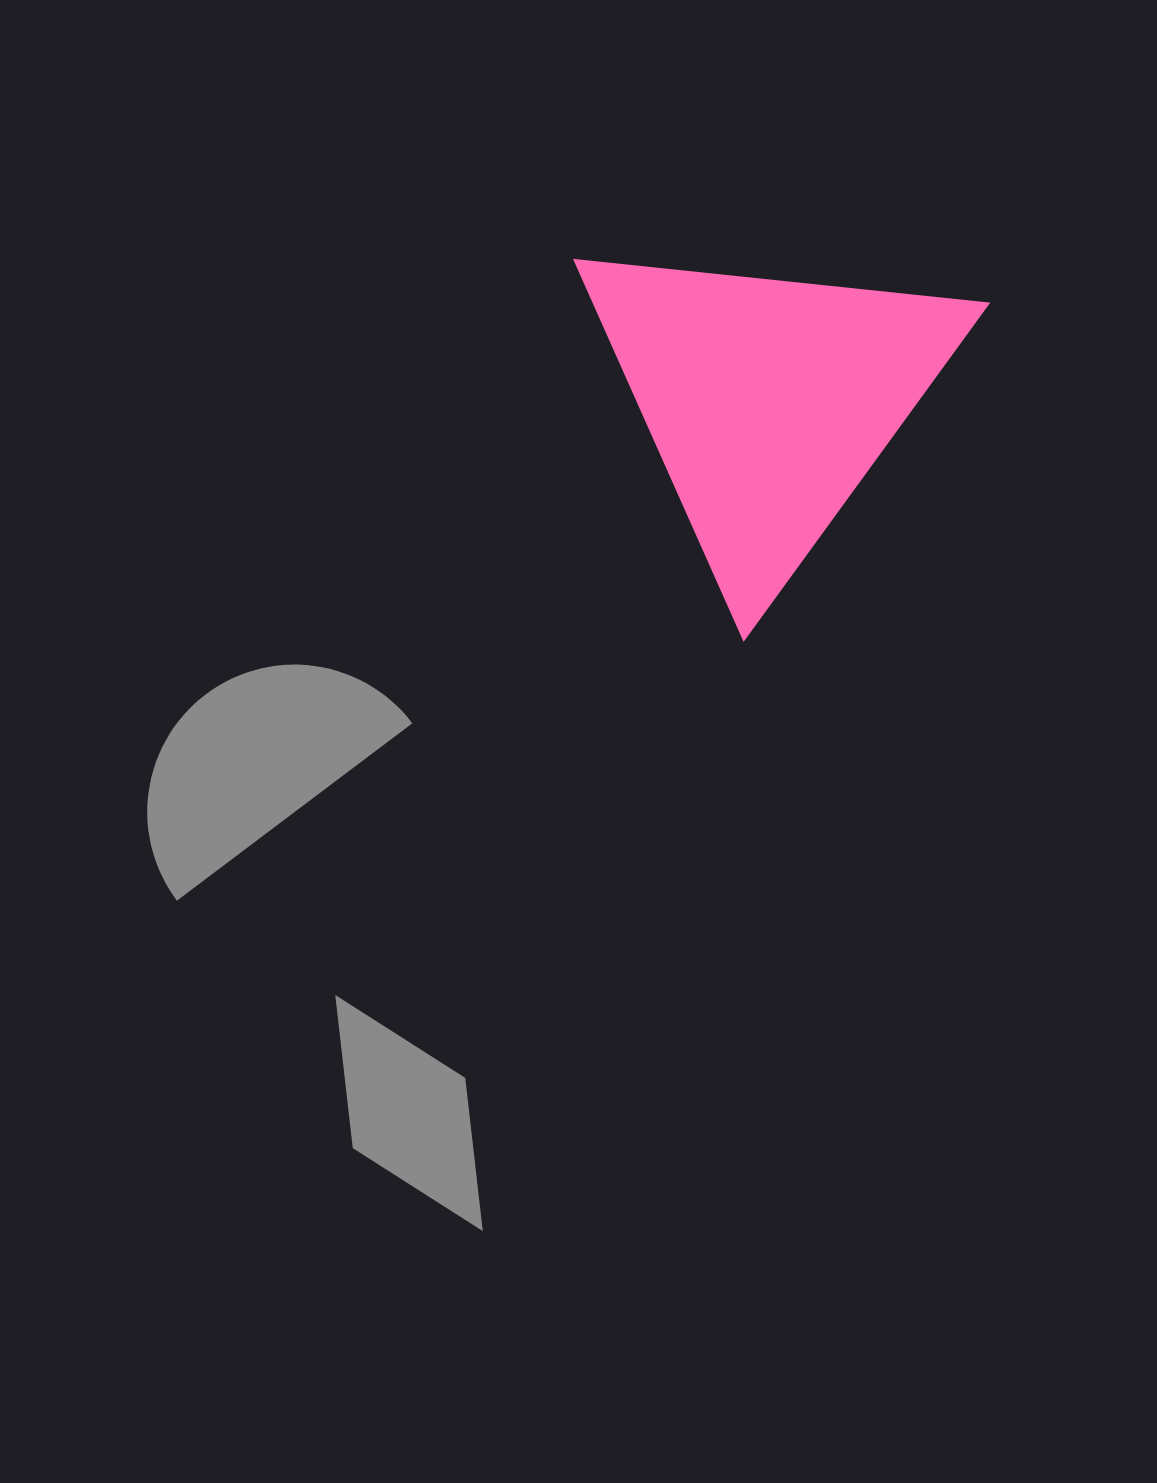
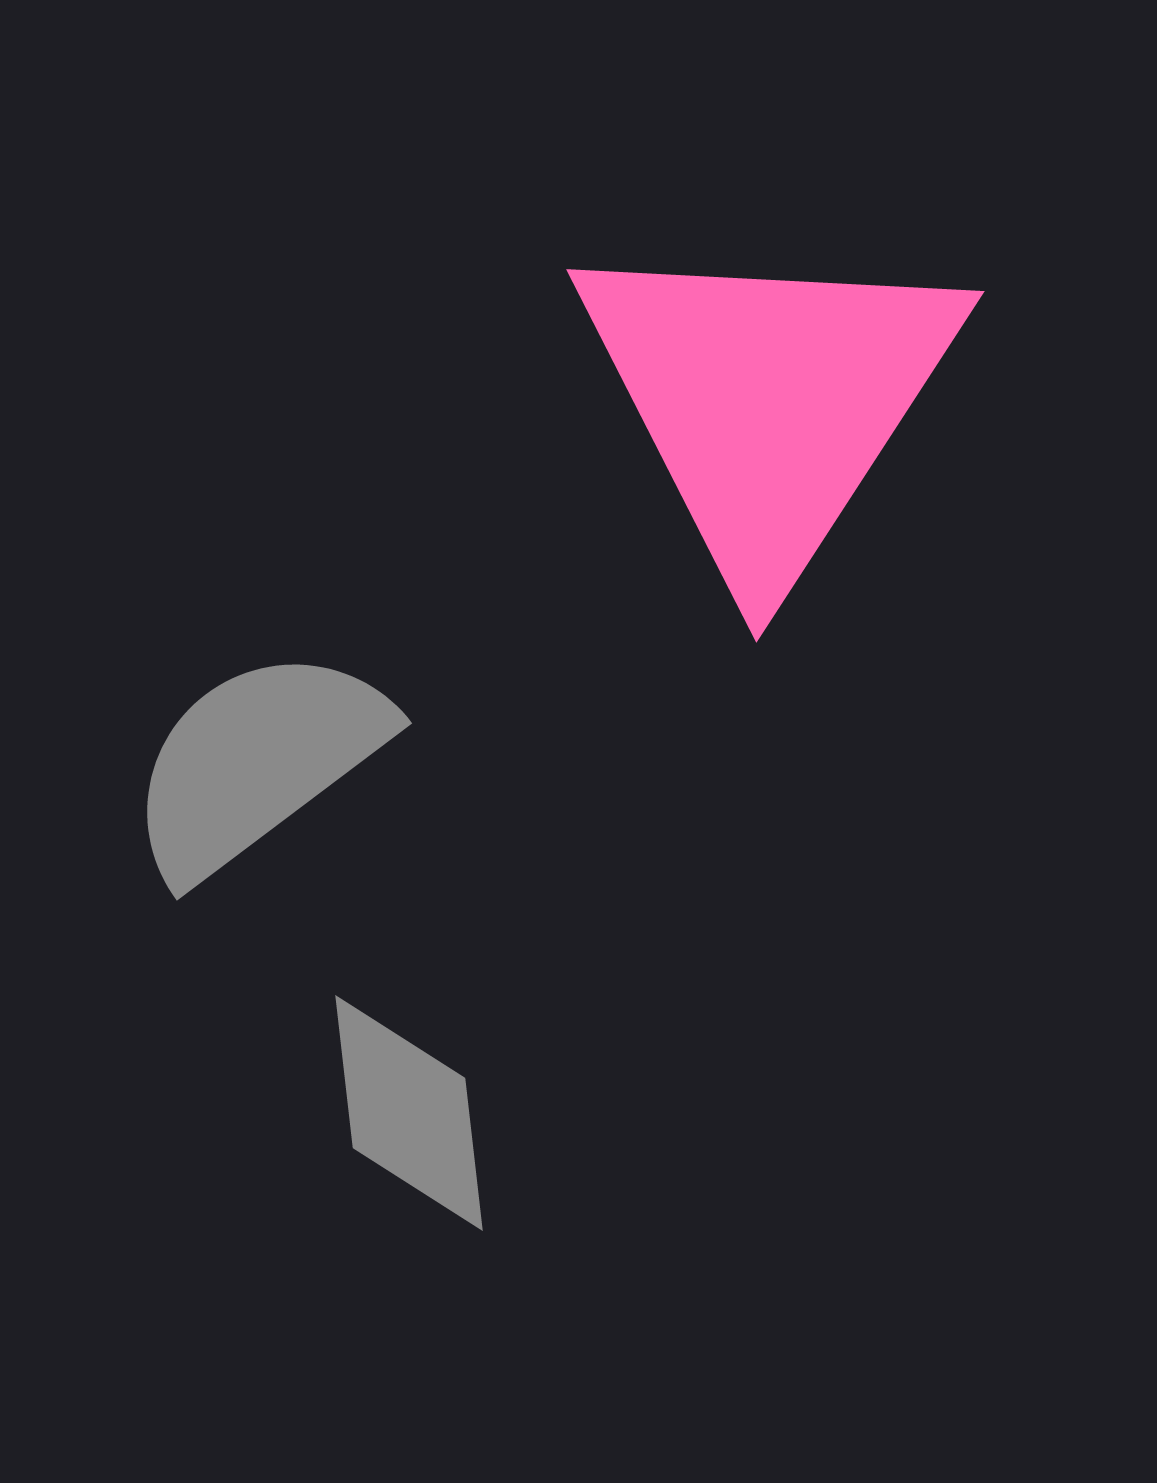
pink triangle: rotated 3 degrees counterclockwise
